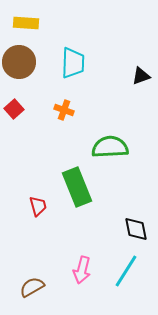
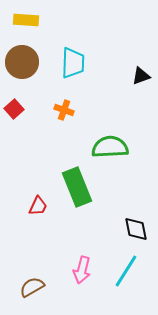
yellow rectangle: moved 3 px up
brown circle: moved 3 px right
red trapezoid: rotated 40 degrees clockwise
